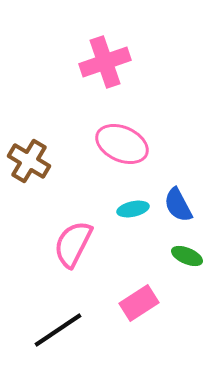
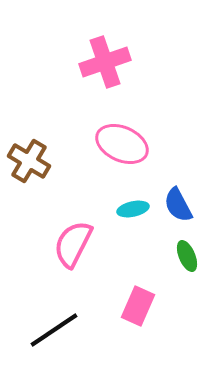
green ellipse: rotated 44 degrees clockwise
pink rectangle: moved 1 px left, 3 px down; rotated 33 degrees counterclockwise
black line: moved 4 px left
